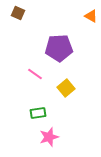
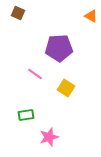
yellow square: rotated 18 degrees counterclockwise
green rectangle: moved 12 px left, 2 px down
